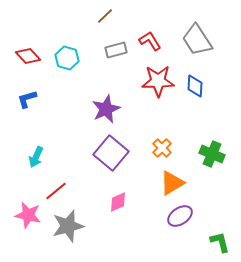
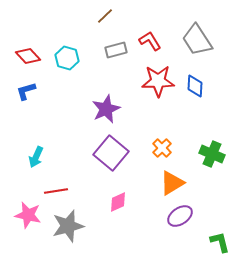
blue L-shape: moved 1 px left, 8 px up
red line: rotated 30 degrees clockwise
